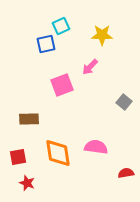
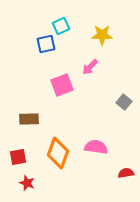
orange diamond: rotated 28 degrees clockwise
